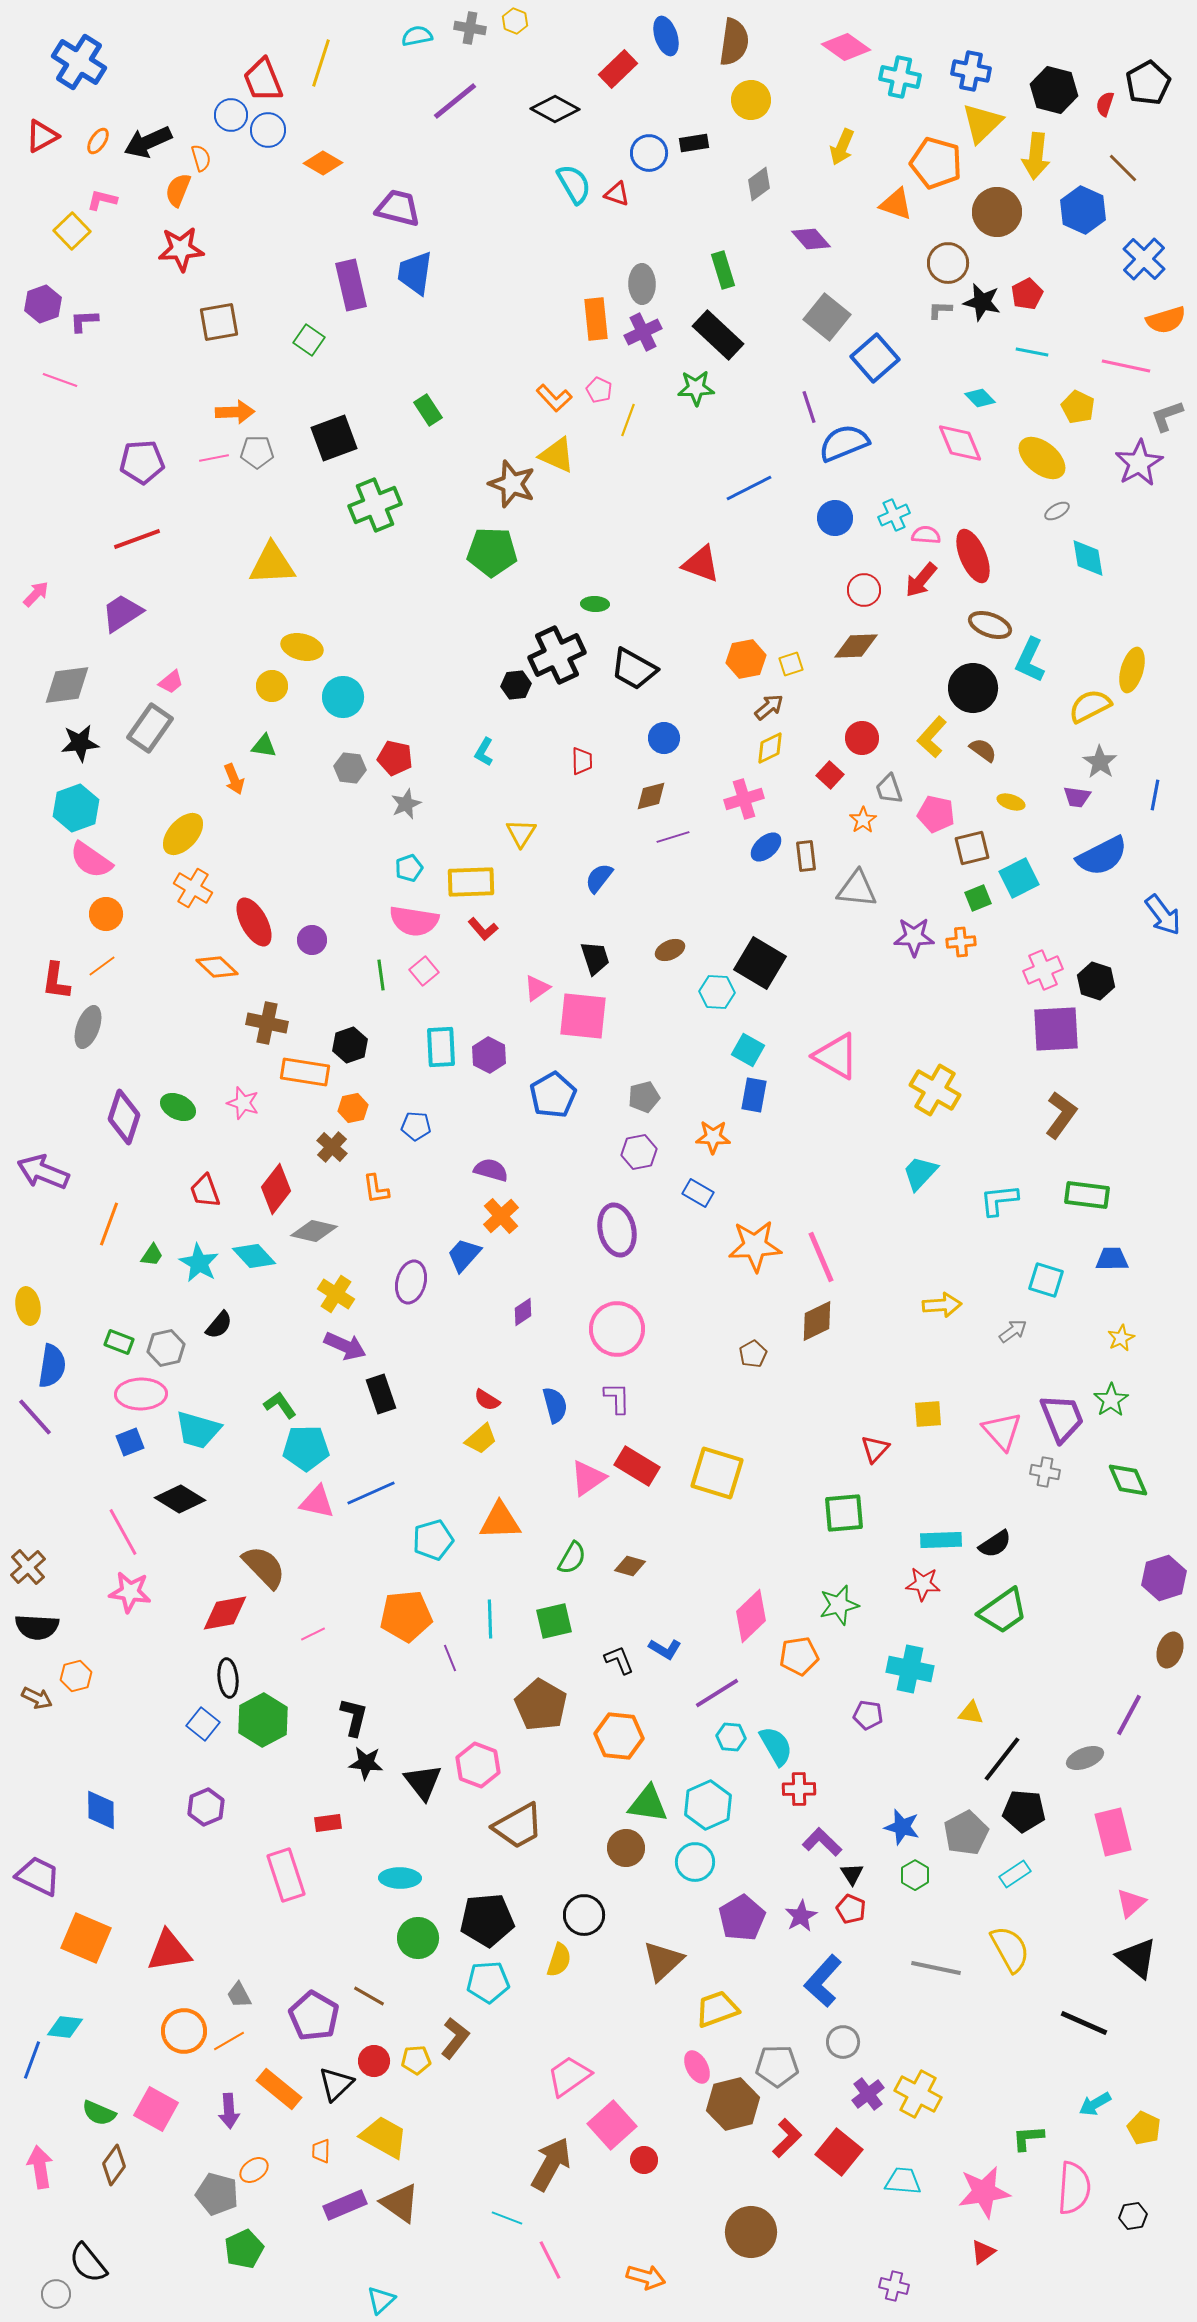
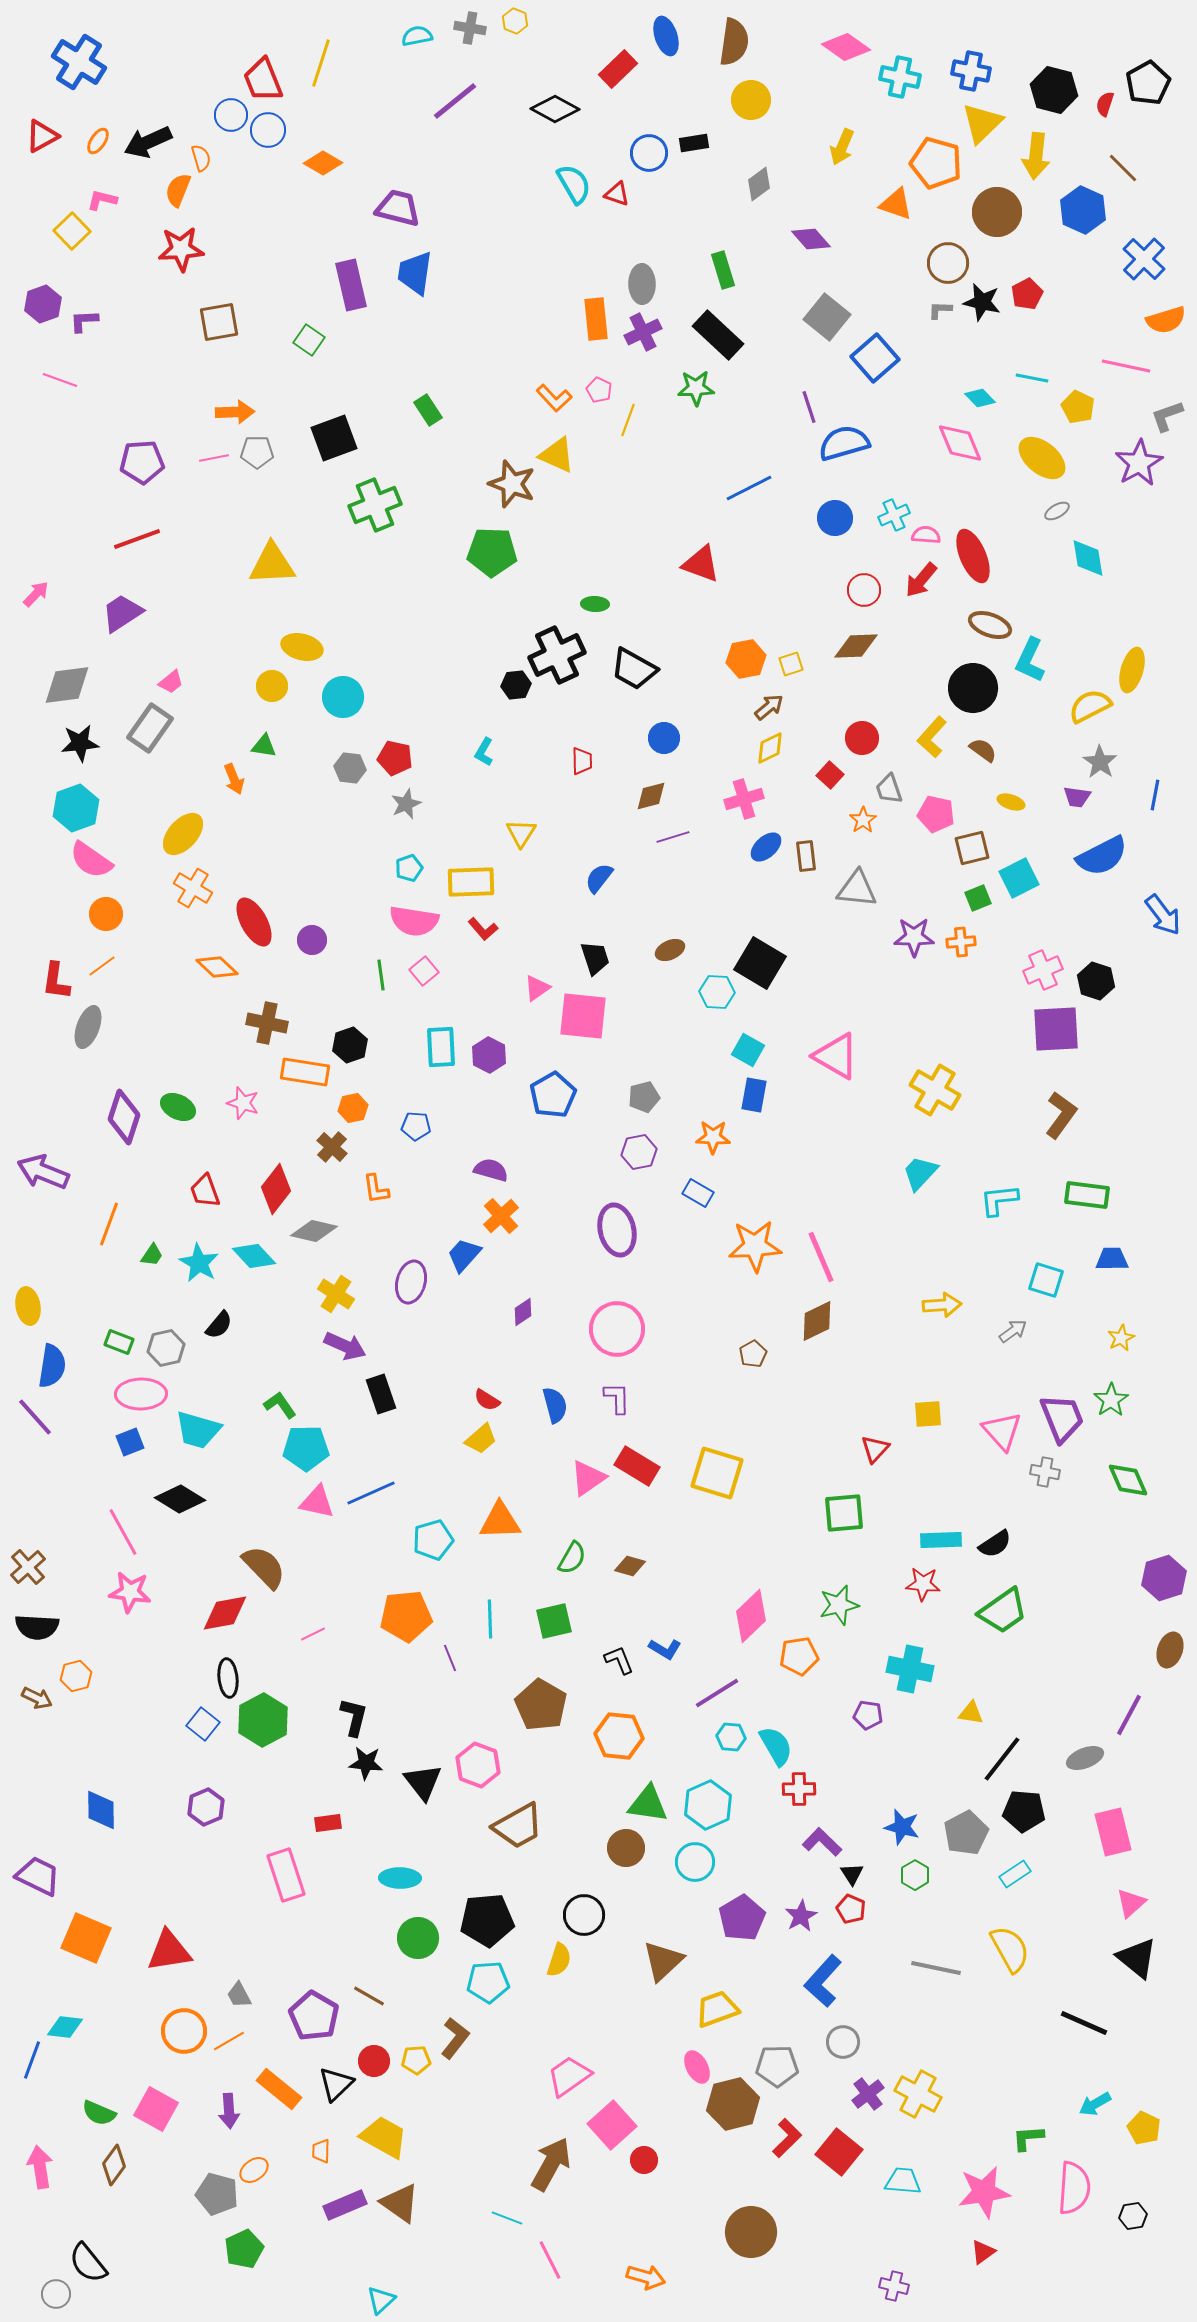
cyan line at (1032, 352): moved 26 px down
blue semicircle at (844, 443): rotated 6 degrees clockwise
